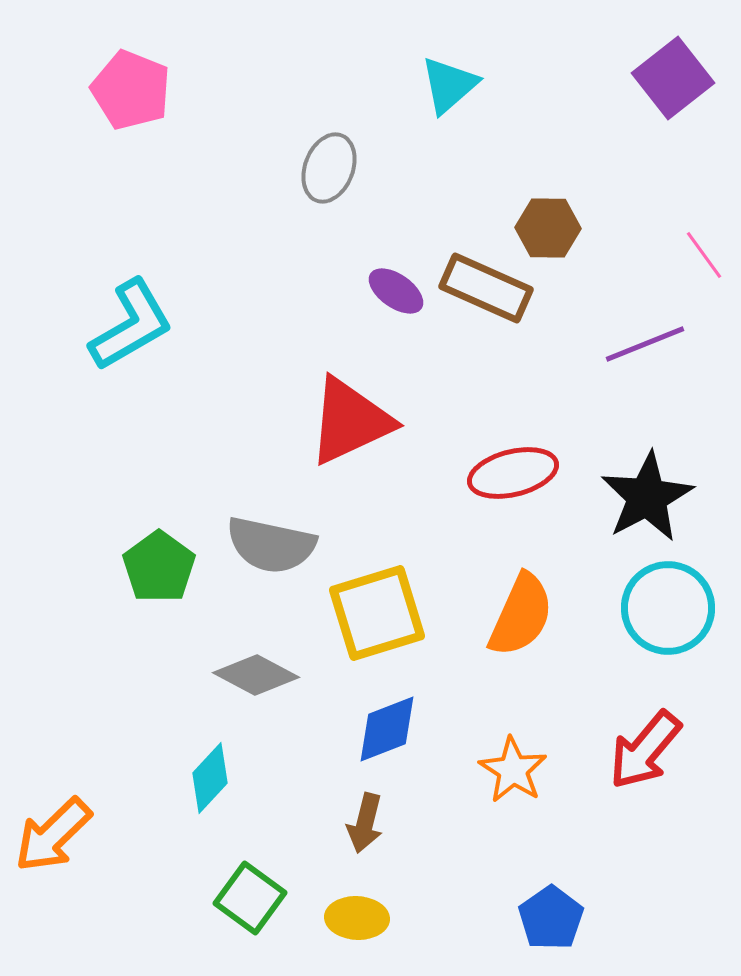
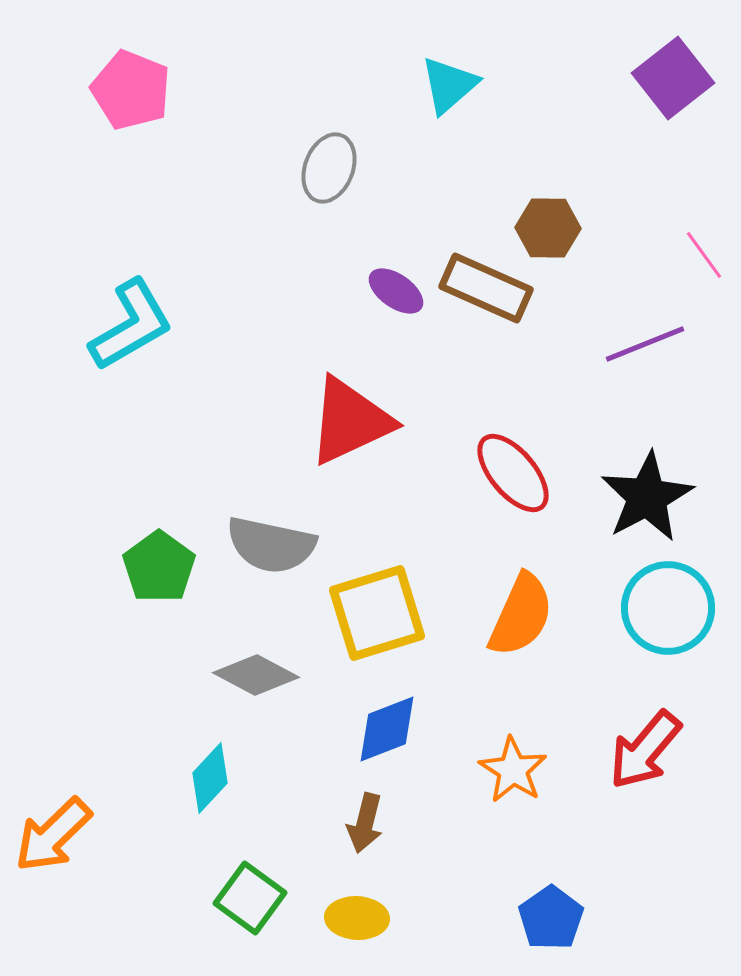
red ellipse: rotated 64 degrees clockwise
